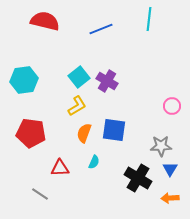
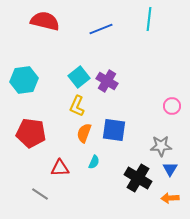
yellow L-shape: rotated 145 degrees clockwise
